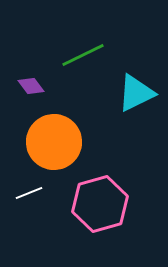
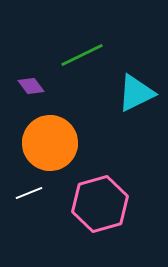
green line: moved 1 px left
orange circle: moved 4 px left, 1 px down
